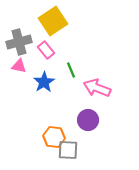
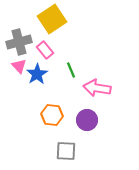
yellow square: moved 1 px left, 2 px up
pink rectangle: moved 1 px left
pink triangle: rotated 35 degrees clockwise
blue star: moved 7 px left, 8 px up
pink arrow: rotated 12 degrees counterclockwise
purple circle: moved 1 px left
orange hexagon: moved 2 px left, 22 px up
gray square: moved 2 px left, 1 px down
